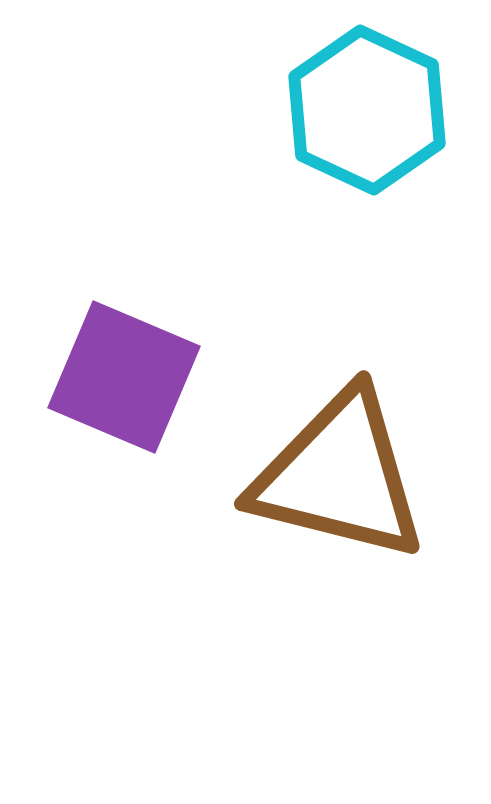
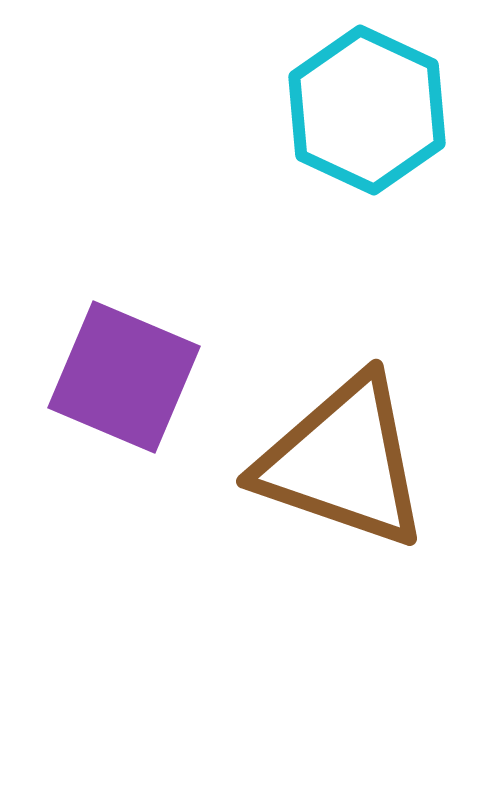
brown triangle: moved 4 px right, 14 px up; rotated 5 degrees clockwise
